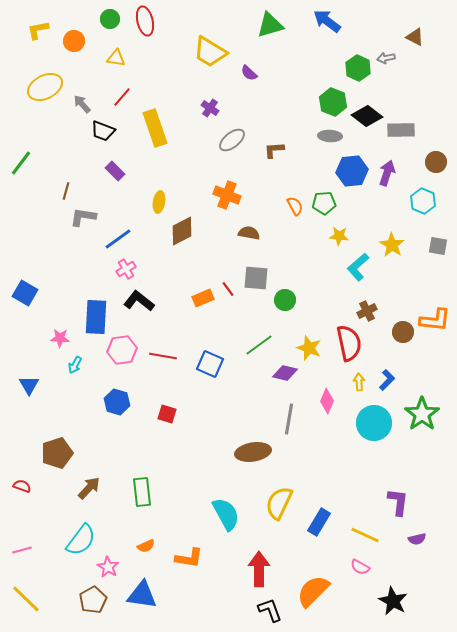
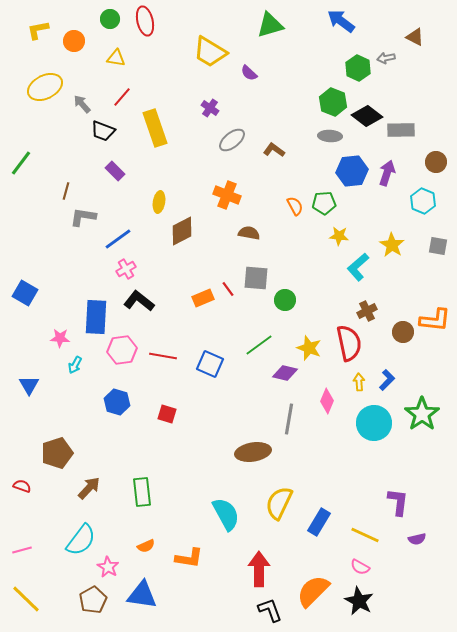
blue arrow at (327, 21): moved 14 px right
brown L-shape at (274, 150): rotated 40 degrees clockwise
black star at (393, 601): moved 34 px left
